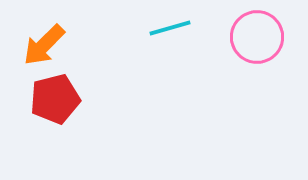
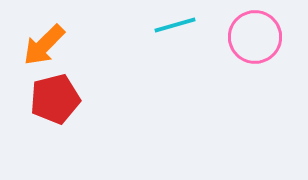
cyan line: moved 5 px right, 3 px up
pink circle: moved 2 px left
